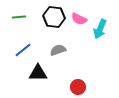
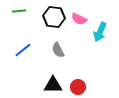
green line: moved 6 px up
cyan arrow: moved 3 px down
gray semicircle: rotated 98 degrees counterclockwise
black triangle: moved 15 px right, 12 px down
